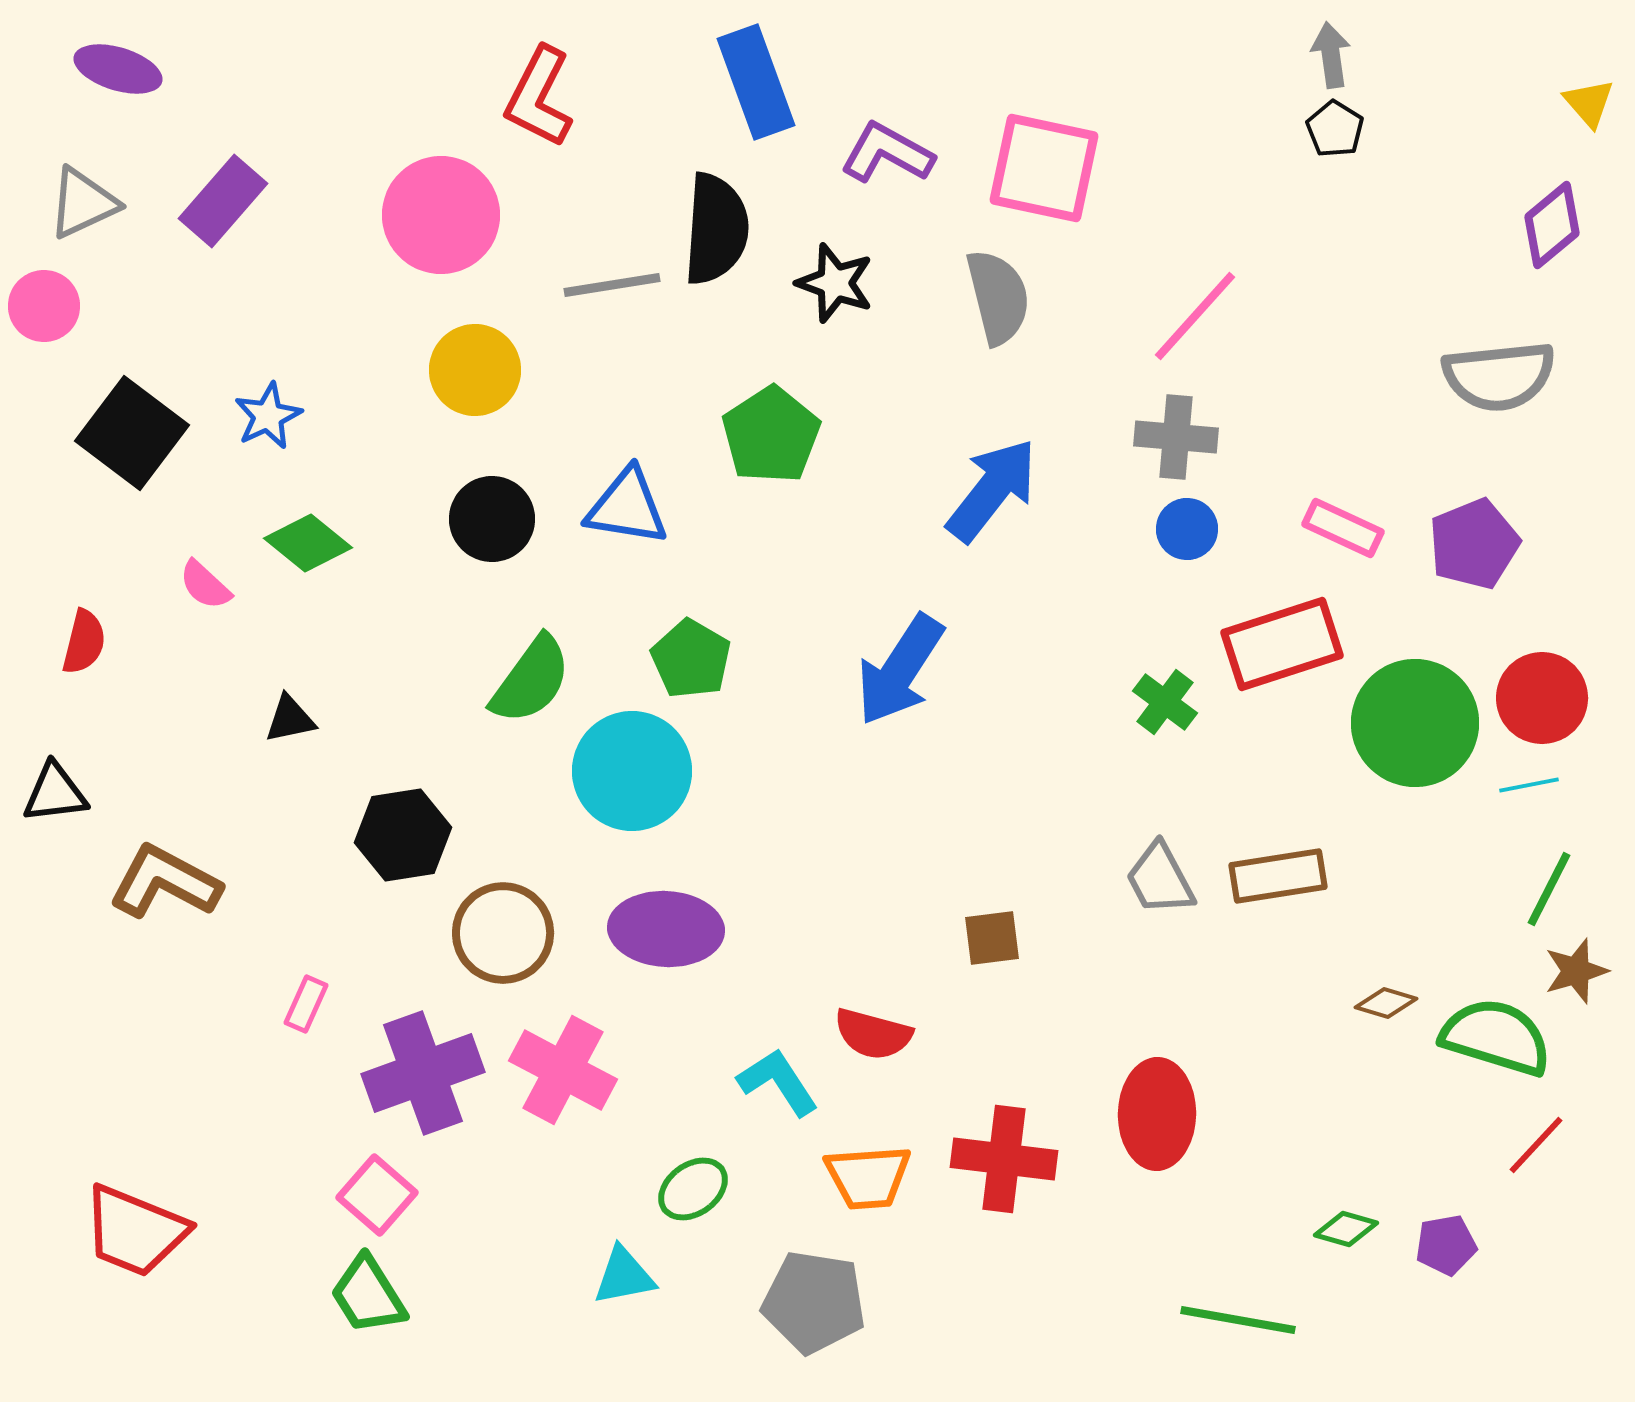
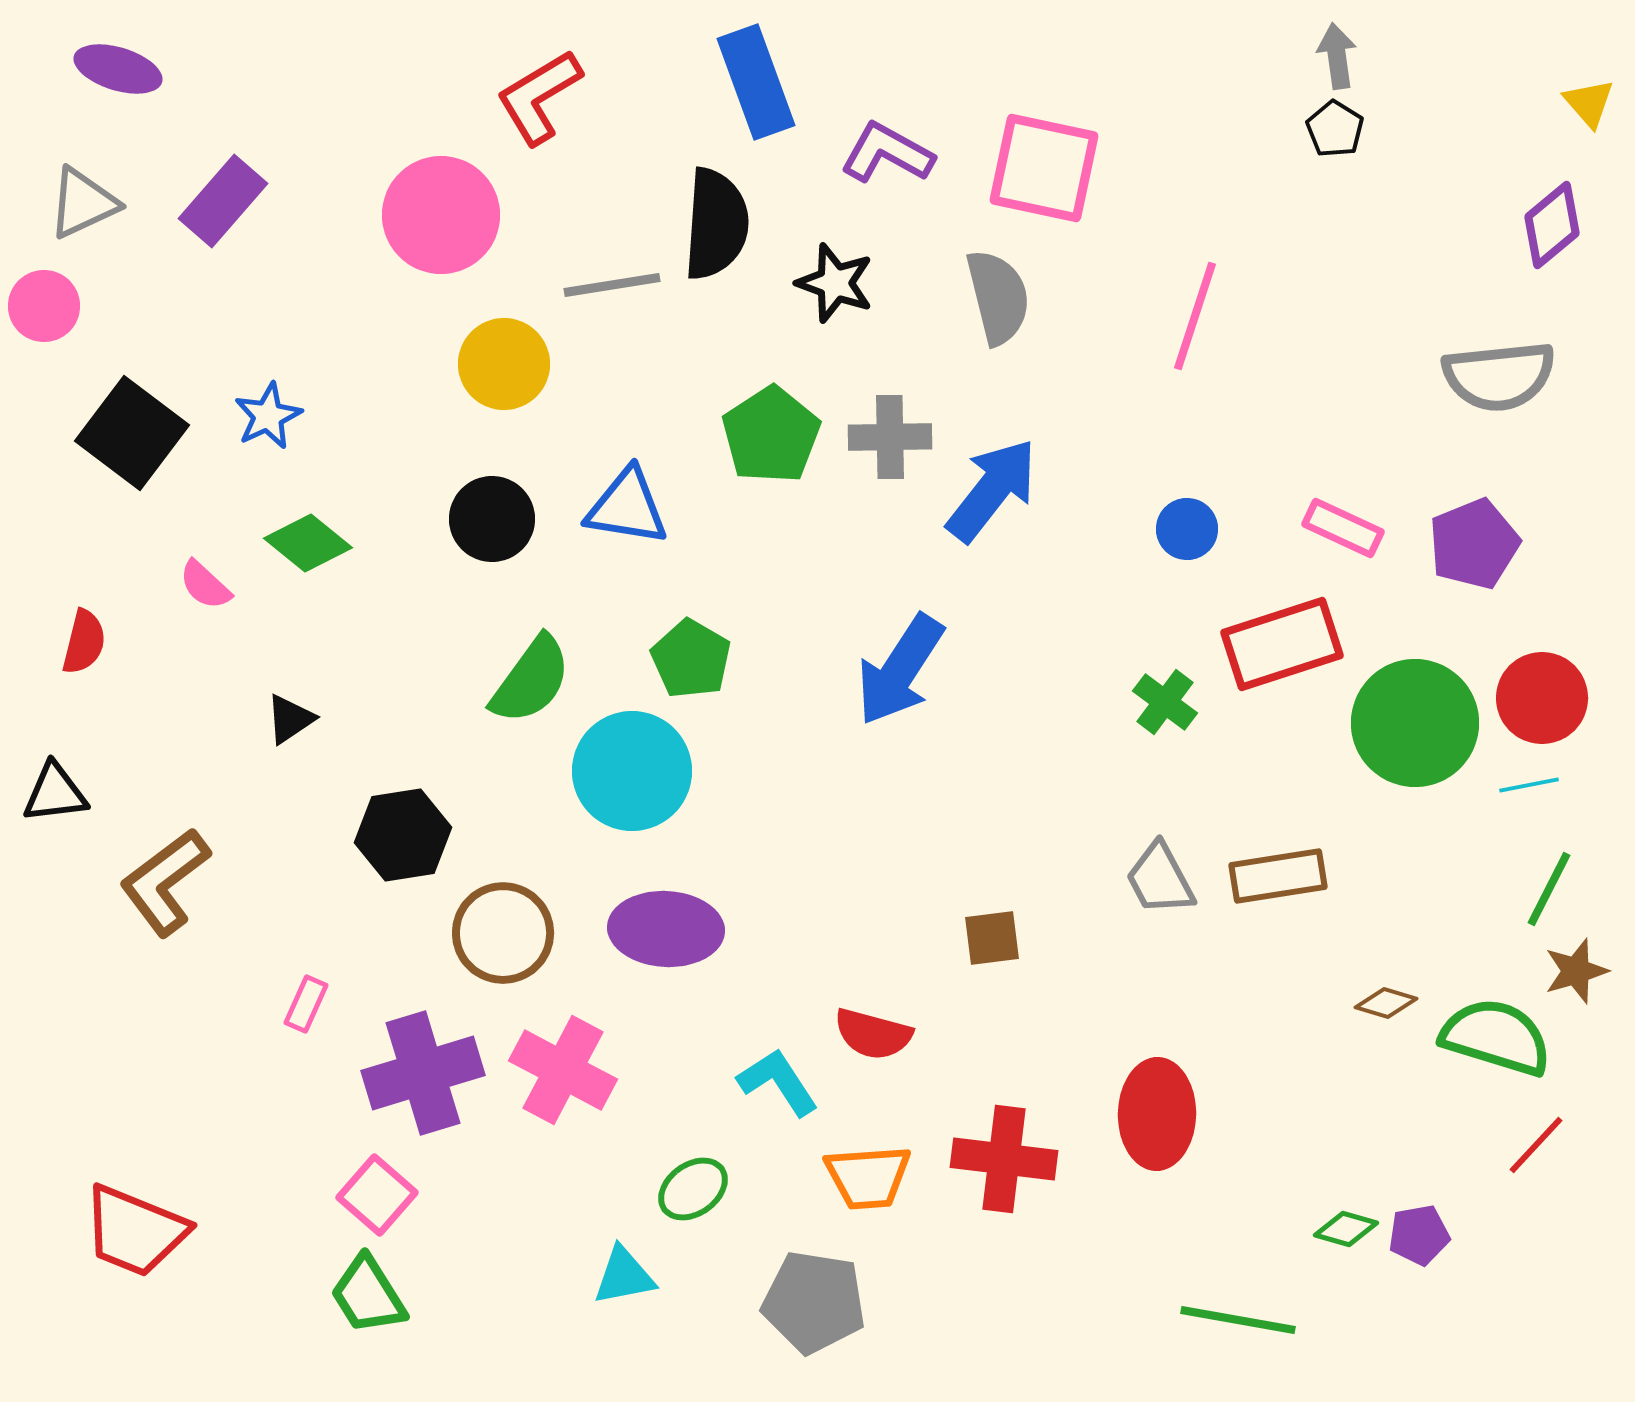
gray arrow at (1331, 55): moved 6 px right, 1 px down
red L-shape at (539, 97): rotated 32 degrees clockwise
black semicircle at (716, 229): moved 5 px up
pink line at (1195, 316): rotated 24 degrees counterclockwise
yellow circle at (475, 370): moved 29 px right, 6 px up
gray cross at (1176, 437): moved 286 px left; rotated 6 degrees counterclockwise
black triangle at (290, 719): rotated 22 degrees counterclockwise
brown L-shape at (165, 882): rotated 65 degrees counterclockwise
purple cross at (423, 1073): rotated 3 degrees clockwise
purple pentagon at (1446, 1245): moved 27 px left, 10 px up
